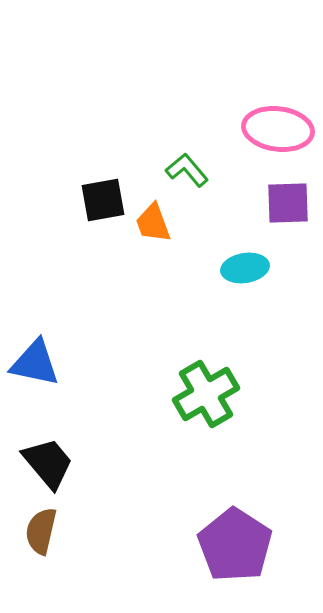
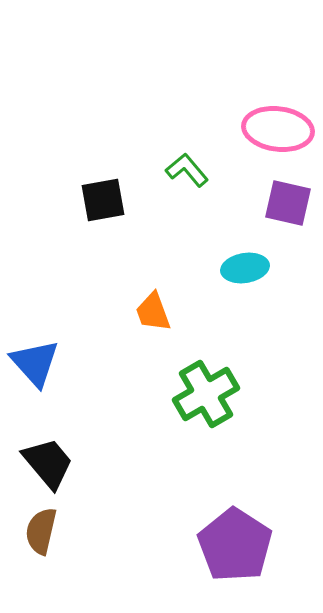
purple square: rotated 15 degrees clockwise
orange trapezoid: moved 89 px down
blue triangle: rotated 36 degrees clockwise
